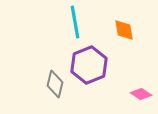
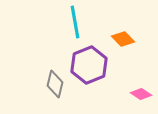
orange diamond: moved 1 px left, 9 px down; rotated 35 degrees counterclockwise
